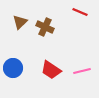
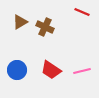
red line: moved 2 px right
brown triangle: rotated 14 degrees clockwise
blue circle: moved 4 px right, 2 px down
